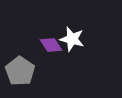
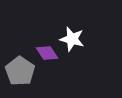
purple diamond: moved 4 px left, 8 px down
